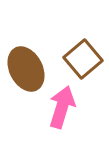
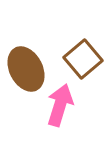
pink arrow: moved 2 px left, 2 px up
